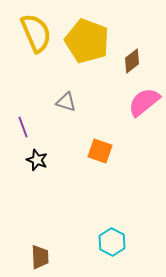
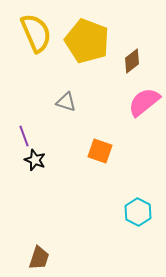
purple line: moved 1 px right, 9 px down
black star: moved 2 px left
cyan hexagon: moved 26 px right, 30 px up
brown trapezoid: moved 1 px left, 1 px down; rotated 20 degrees clockwise
